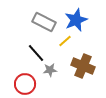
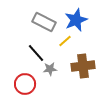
brown cross: rotated 30 degrees counterclockwise
gray star: moved 1 px up
